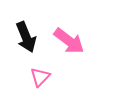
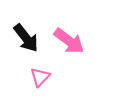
black arrow: moved 1 px down; rotated 16 degrees counterclockwise
